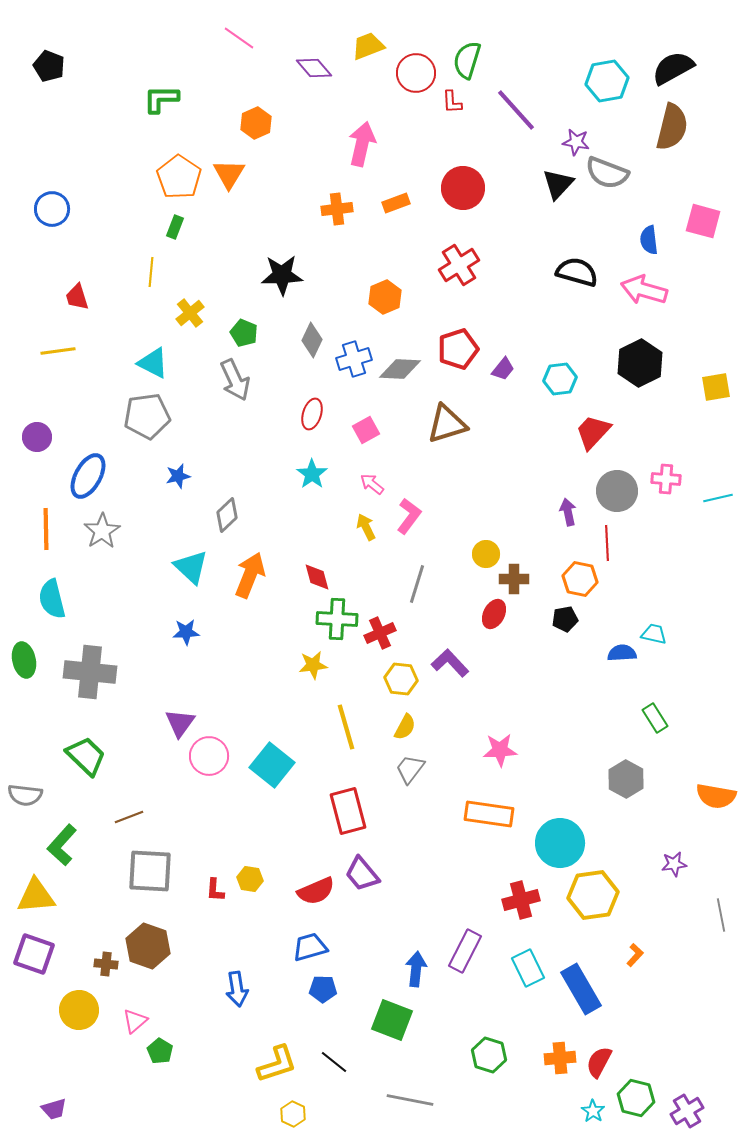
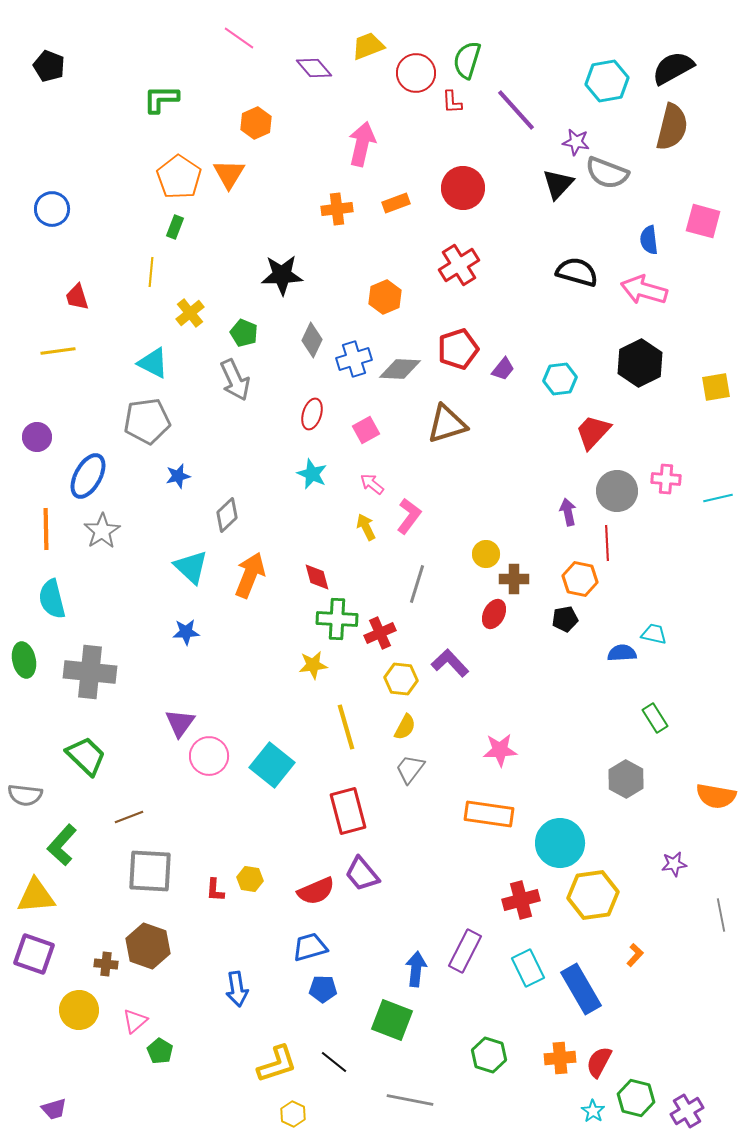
gray pentagon at (147, 416): moved 5 px down
cyan star at (312, 474): rotated 12 degrees counterclockwise
